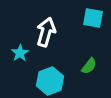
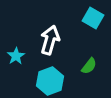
cyan square: rotated 20 degrees clockwise
white arrow: moved 4 px right, 8 px down
cyan star: moved 4 px left, 3 px down
